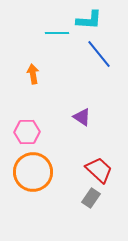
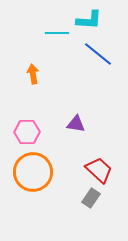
blue line: moved 1 px left; rotated 12 degrees counterclockwise
purple triangle: moved 6 px left, 7 px down; rotated 24 degrees counterclockwise
